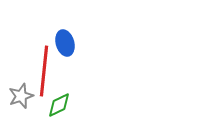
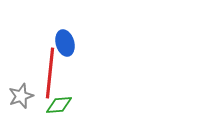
red line: moved 6 px right, 2 px down
green diamond: rotated 20 degrees clockwise
